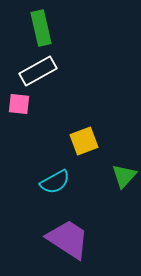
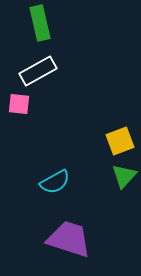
green rectangle: moved 1 px left, 5 px up
yellow square: moved 36 px right
purple trapezoid: moved 1 px right; rotated 15 degrees counterclockwise
